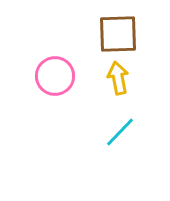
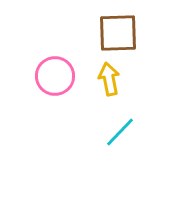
brown square: moved 1 px up
yellow arrow: moved 9 px left, 1 px down
